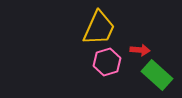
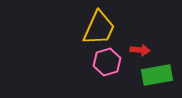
green rectangle: rotated 52 degrees counterclockwise
